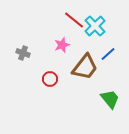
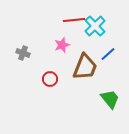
red line: rotated 45 degrees counterclockwise
brown trapezoid: rotated 16 degrees counterclockwise
